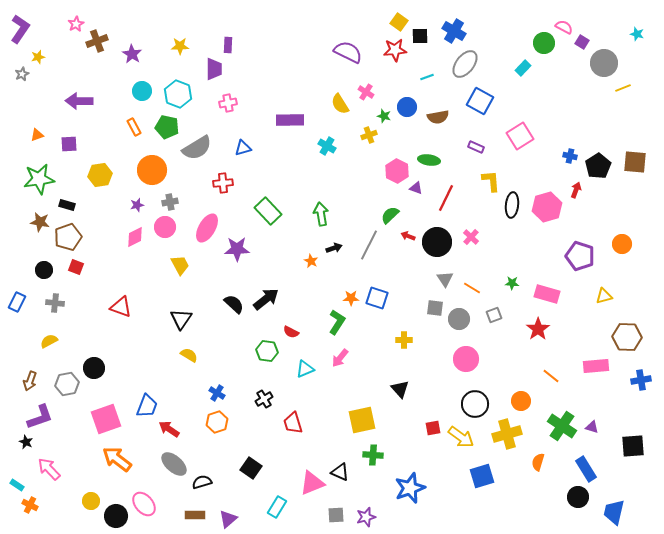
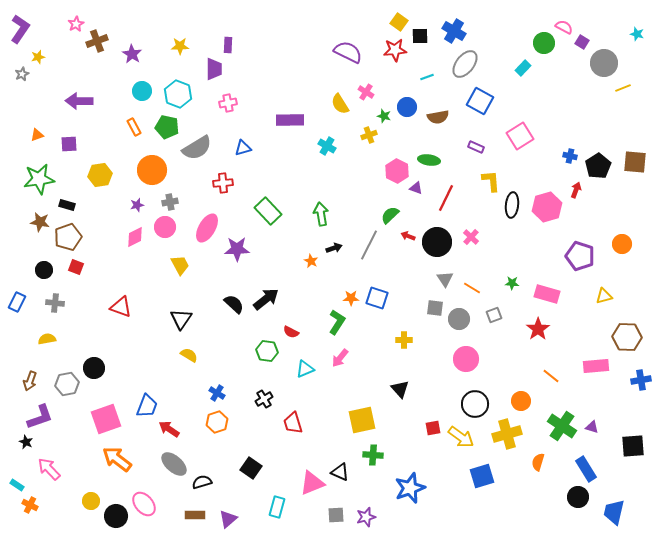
yellow semicircle at (49, 341): moved 2 px left, 2 px up; rotated 18 degrees clockwise
cyan rectangle at (277, 507): rotated 15 degrees counterclockwise
